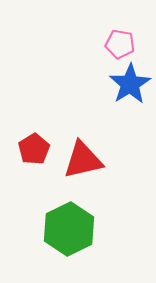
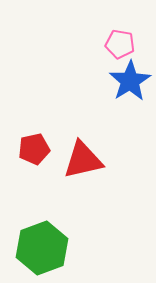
blue star: moved 3 px up
red pentagon: rotated 20 degrees clockwise
green hexagon: moved 27 px left, 19 px down; rotated 6 degrees clockwise
